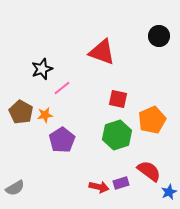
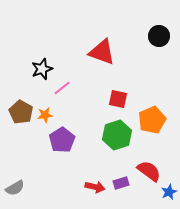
red arrow: moved 4 px left
